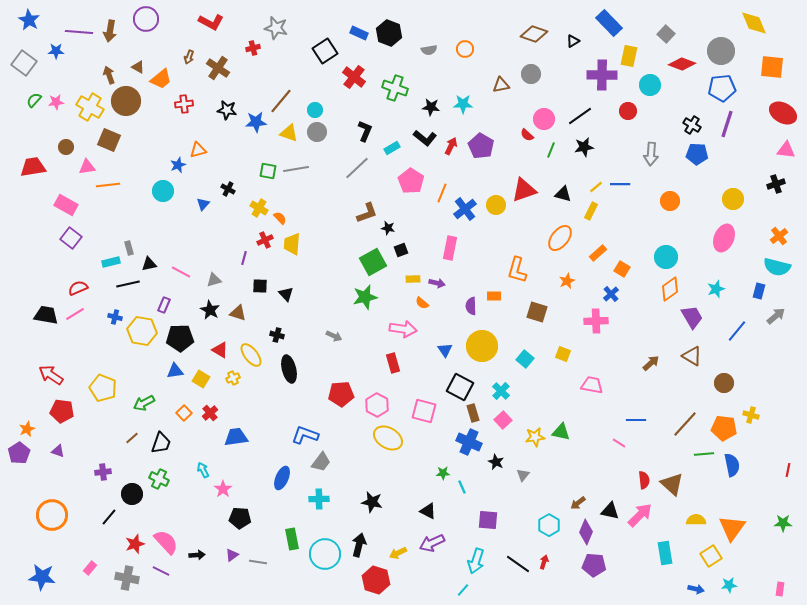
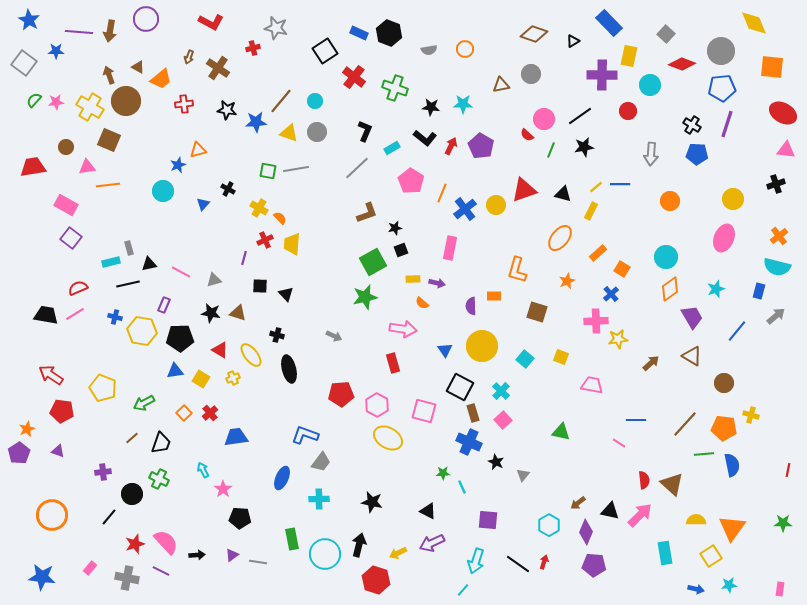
cyan circle at (315, 110): moved 9 px up
black star at (388, 228): moved 7 px right; rotated 24 degrees counterclockwise
black star at (210, 310): moved 1 px right, 3 px down; rotated 18 degrees counterclockwise
yellow square at (563, 354): moved 2 px left, 3 px down
yellow star at (535, 437): moved 83 px right, 98 px up
